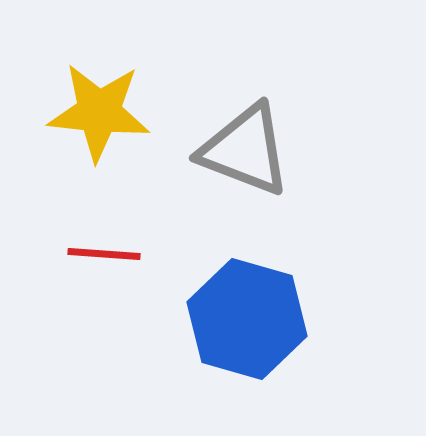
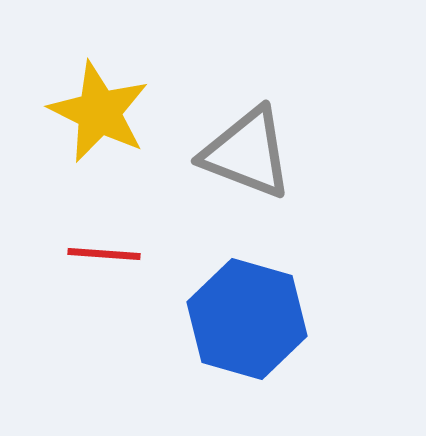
yellow star: rotated 20 degrees clockwise
gray triangle: moved 2 px right, 3 px down
